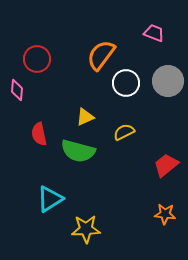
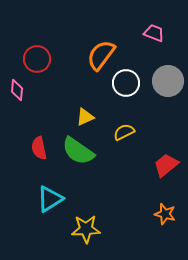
red semicircle: moved 14 px down
green semicircle: rotated 20 degrees clockwise
orange star: rotated 10 degrees clockwise
